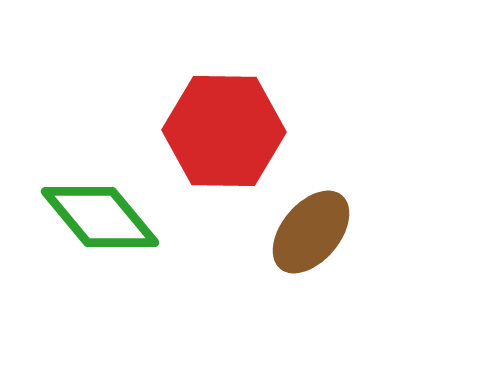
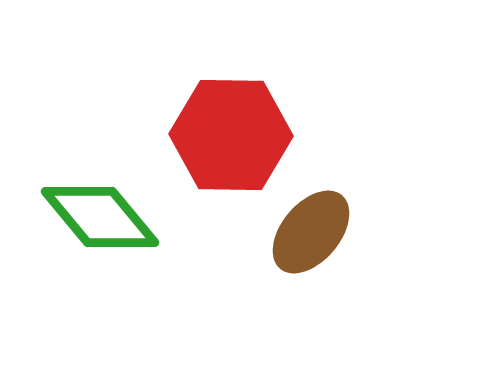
red hexagon: moved 7 px right, 4 px down
